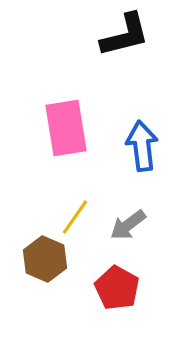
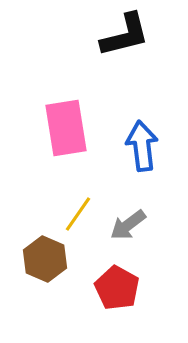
yellow line: moved 3 px right, 3 px up
